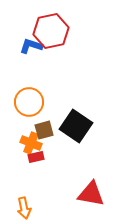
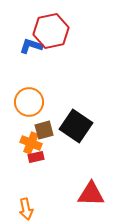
red triangle: rotated 8 degrees counterclockwise
orange arrow: moved 2 px right, 1 px down
